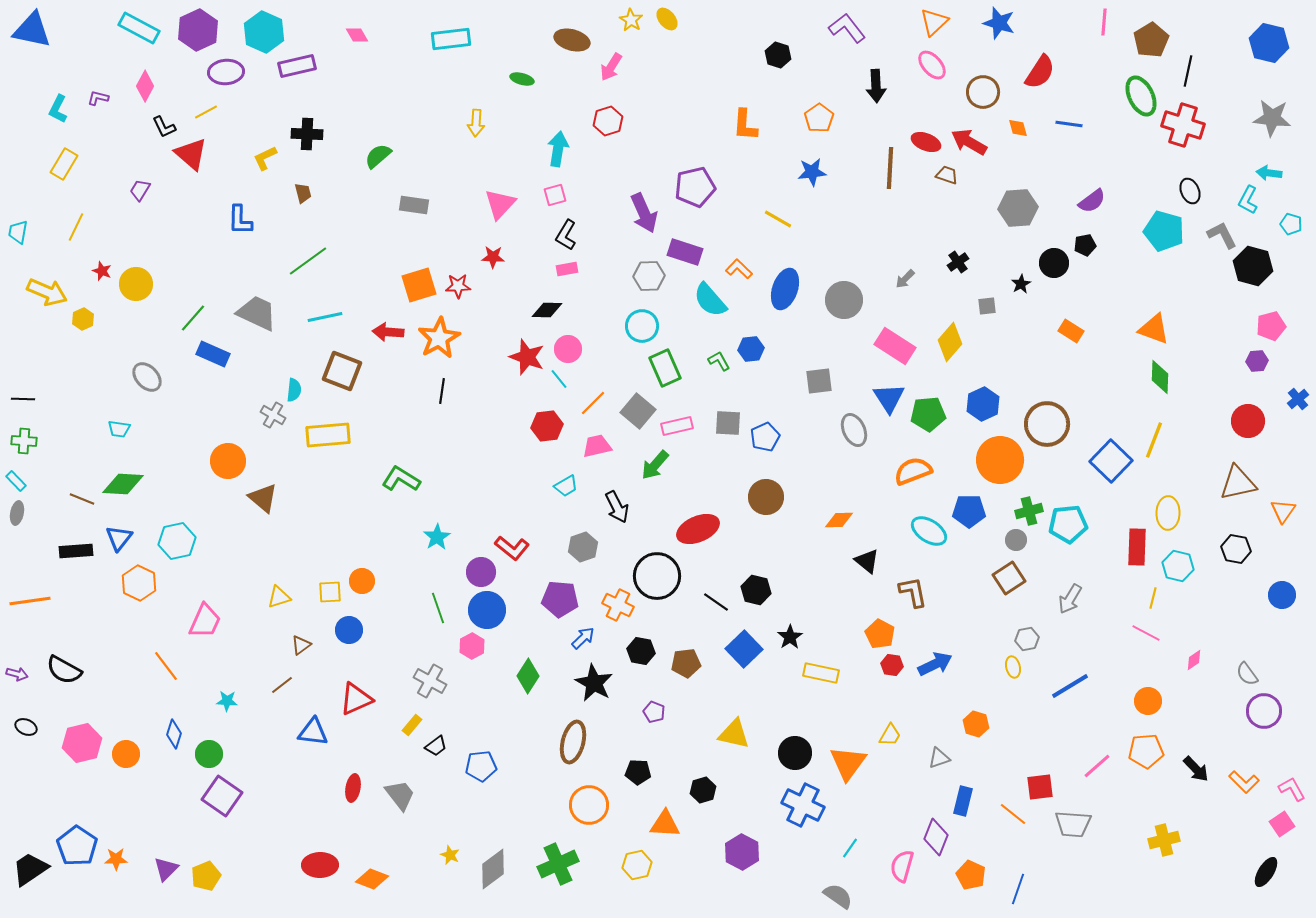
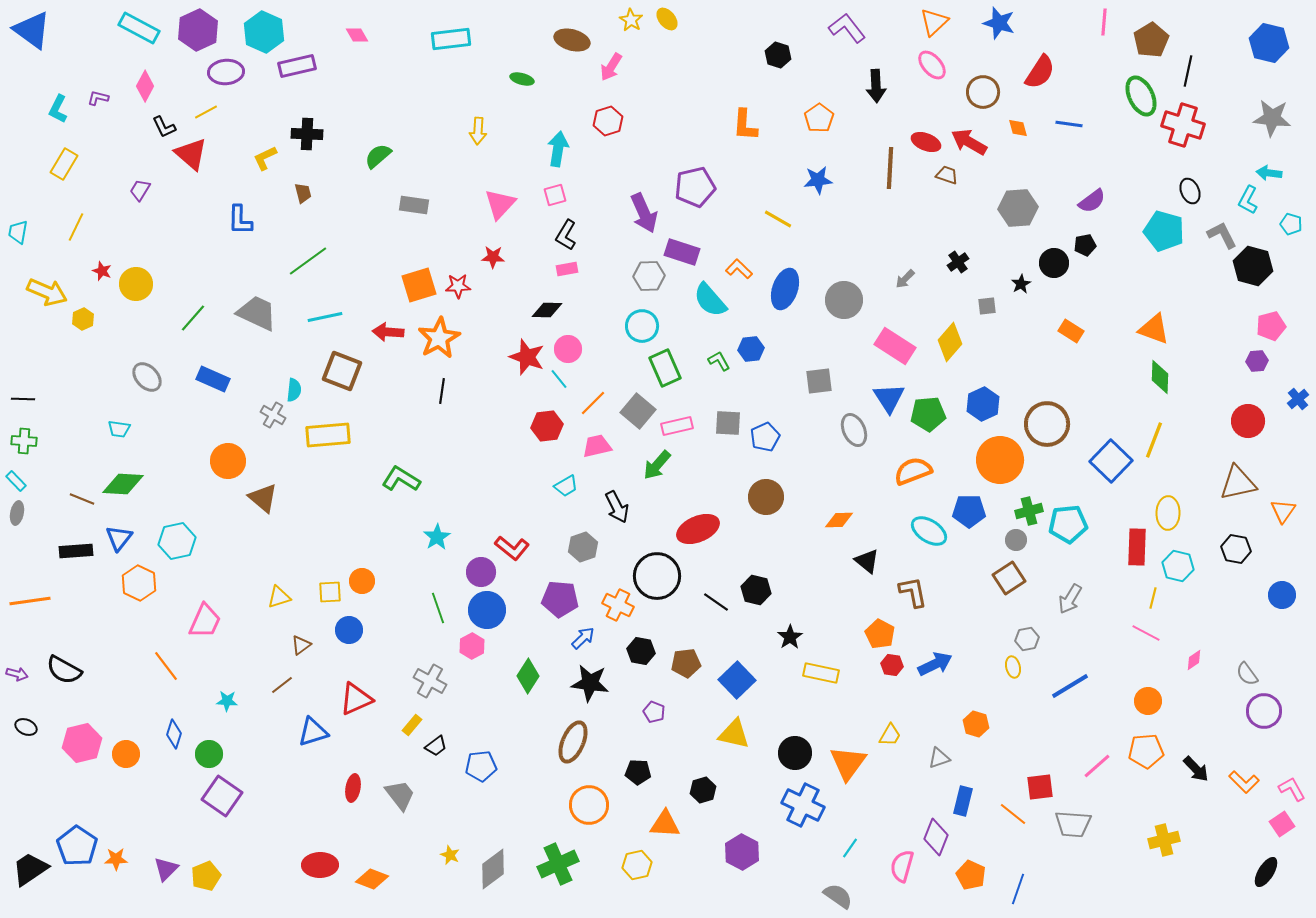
blue triangle at (32, 30): rotated 24 degrees clockwise
yellow arrow at (476, 123): moved 2 px right, 8 px down
blue star at (812, 172): moved 6 px right, 8 px down
purple rectangle at (685, 252): moved 3 px left
blue rectangle at (213, 354): moved 25 px down
green arrow at (655, 465): moved 2 px right
blue square at (744, 649): moved 7 px left, 31 px down
black star at (594, 683): moved 4 px left; rotated 21 degrees counterclockwise
blue triangle at (313, 732): rotated 24 degrees counterclockwise
brown ellipse at (573, 742): rotated 9 degrees clockwise
